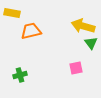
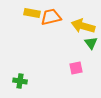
yellow rectangle: moved 20 px right
orange trapezoid: moved 20 px right, 14 px up
green cross: moved 6 px down; rotated 24 degrees clockwise
